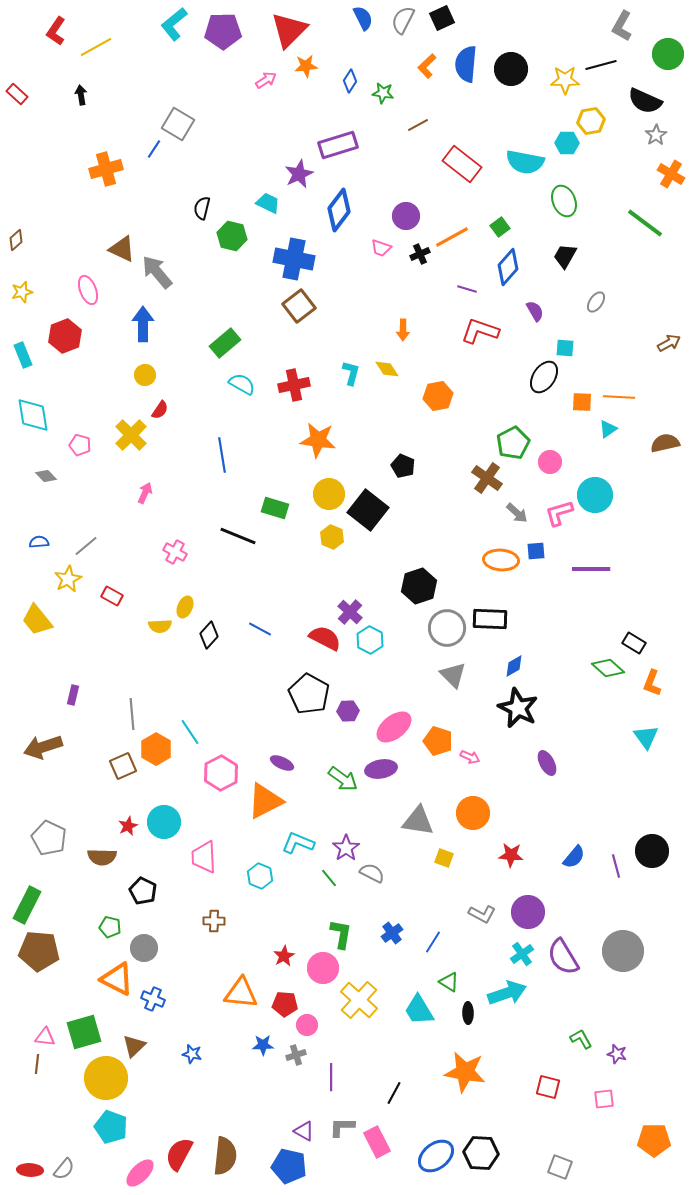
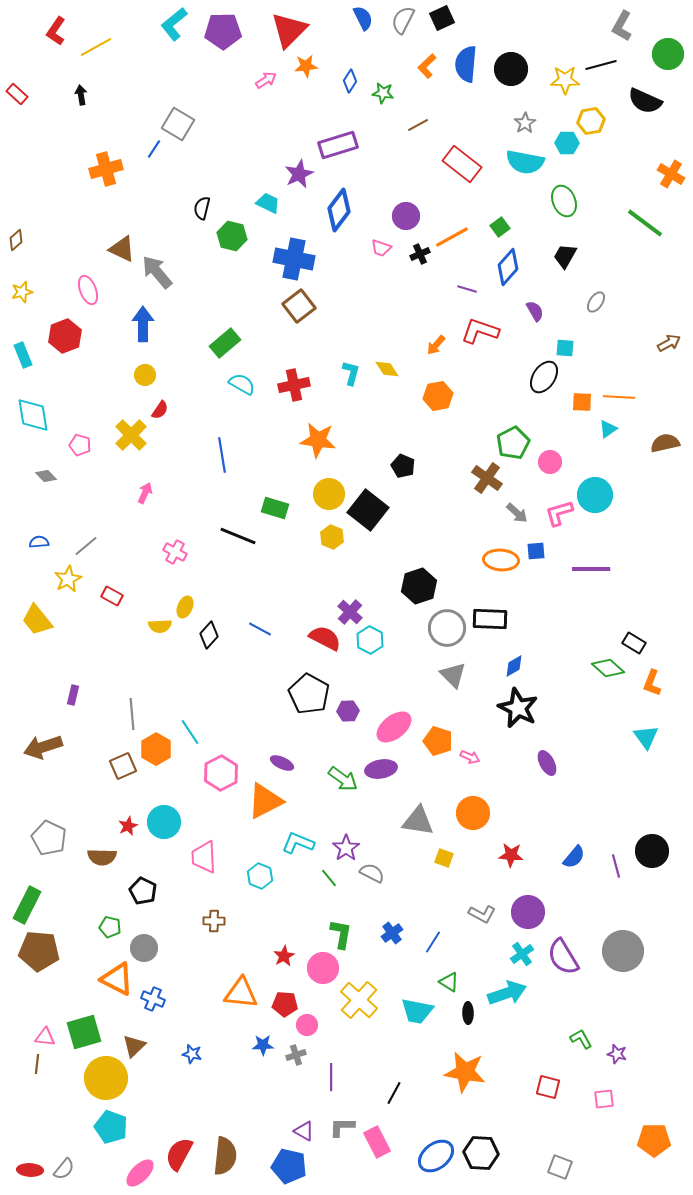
gray star at (656, 135): moved 131 px left, 12 px up
orange arrow at (403, 330): moved 33 px right, 15 px down; rotated 40 degrees clockwise
cyan trapezoid at (419, 1010): moved 2 px left, 1 px down; rotated 48 degrees counterclockwise
